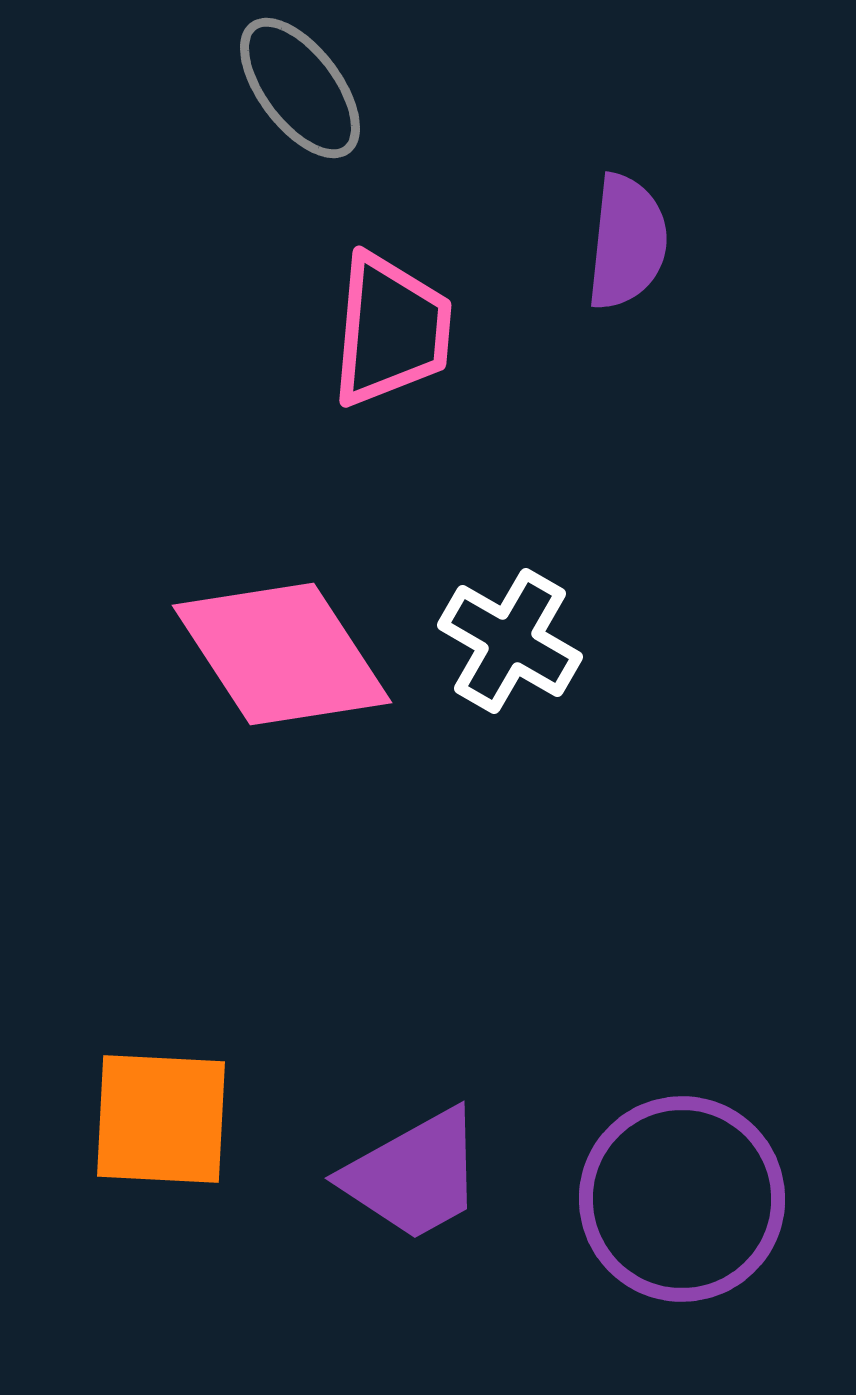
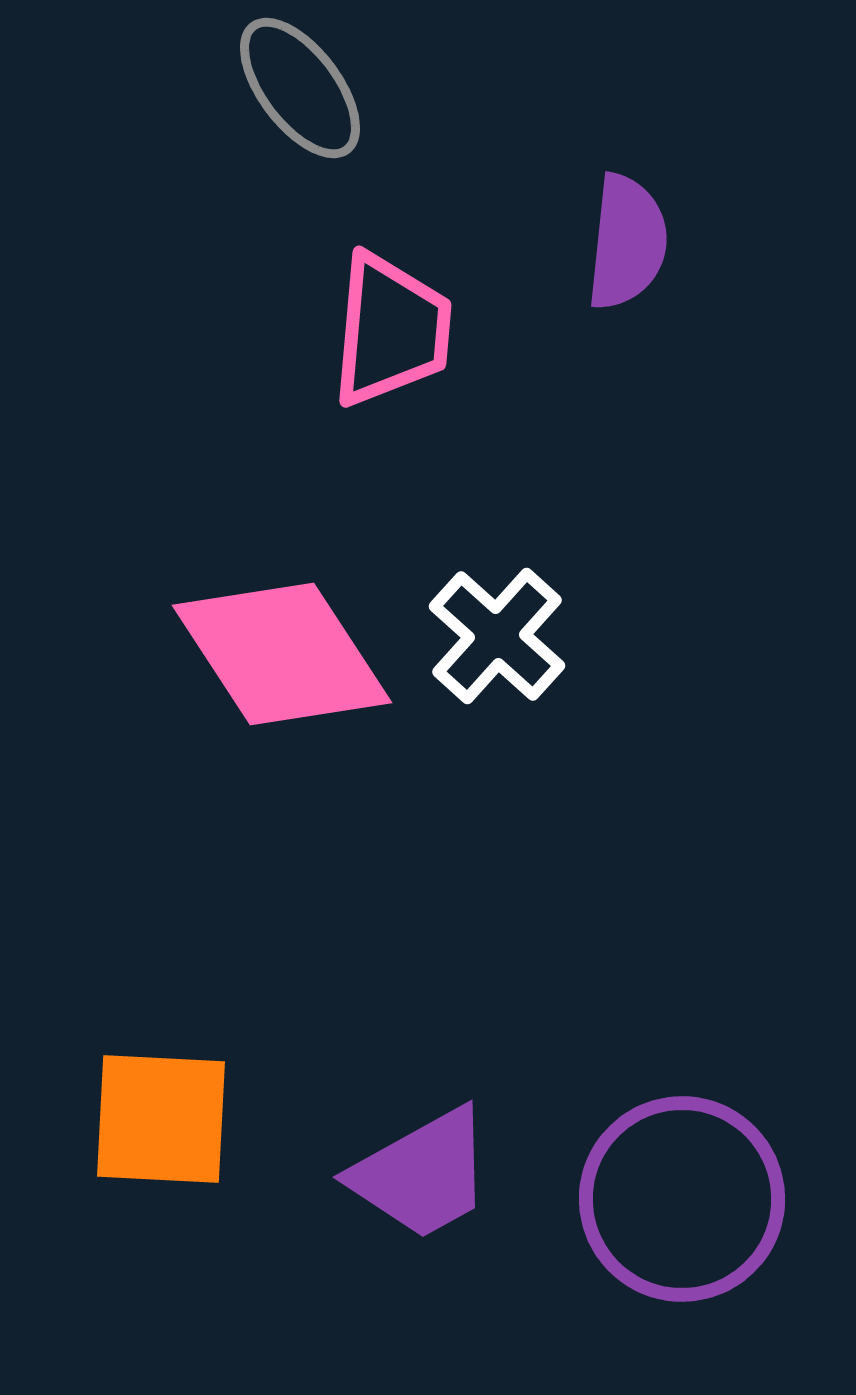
white cross: moved 13 px left, 5 px up; rotated 12 degrees clockwise
purple trapezoid: moved 8 px right, 1 px up
